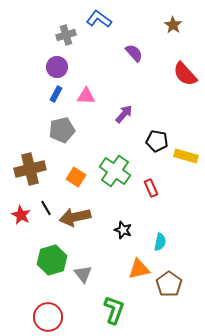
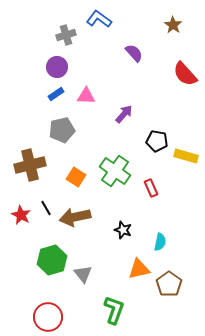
blue rectangle: rotated 28 degrees clockwise
brown cross: moved 4 px up
